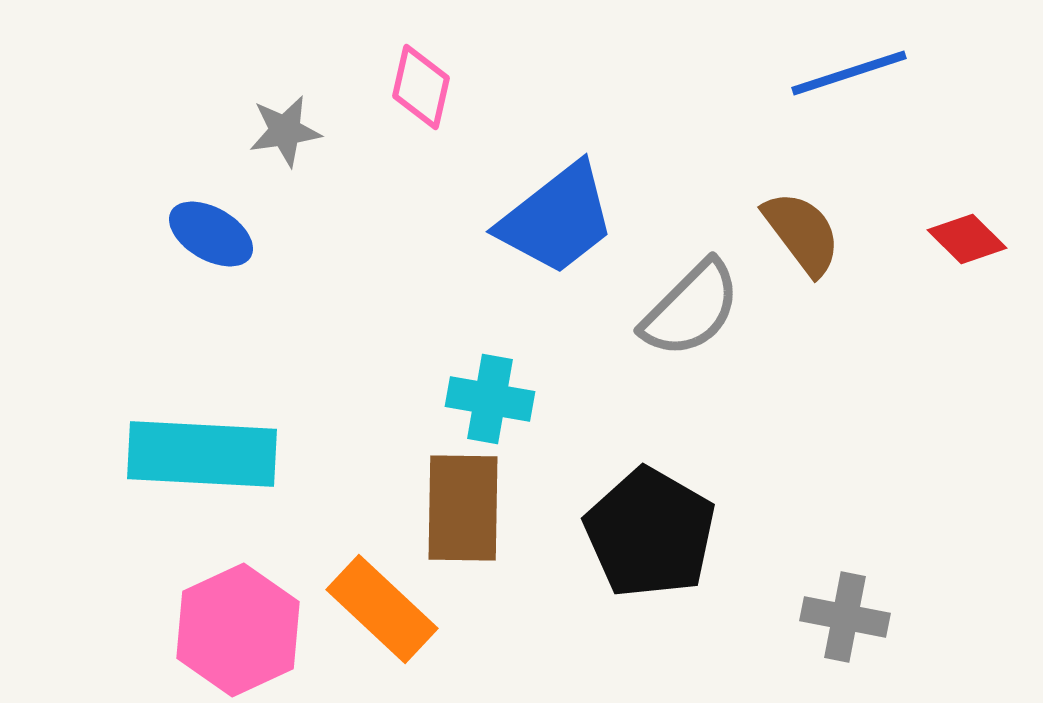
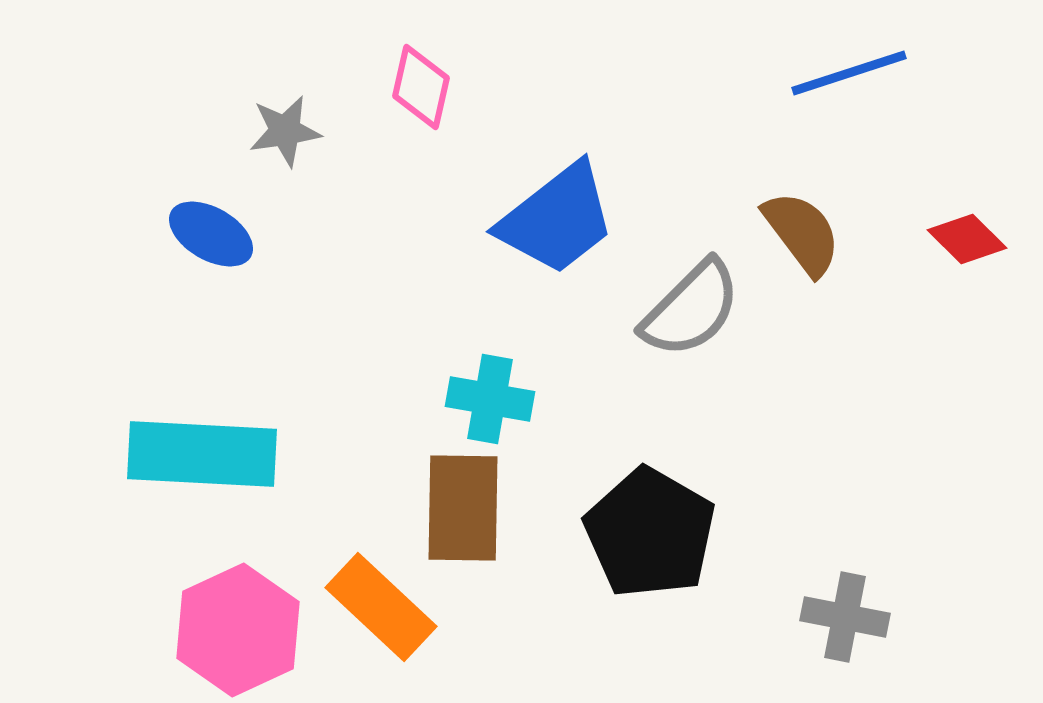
orange rectangle: moved 1 px left, 2 px up
